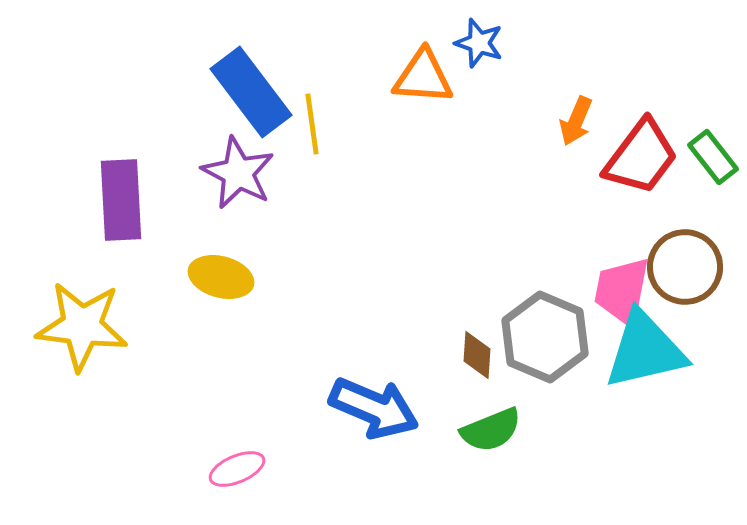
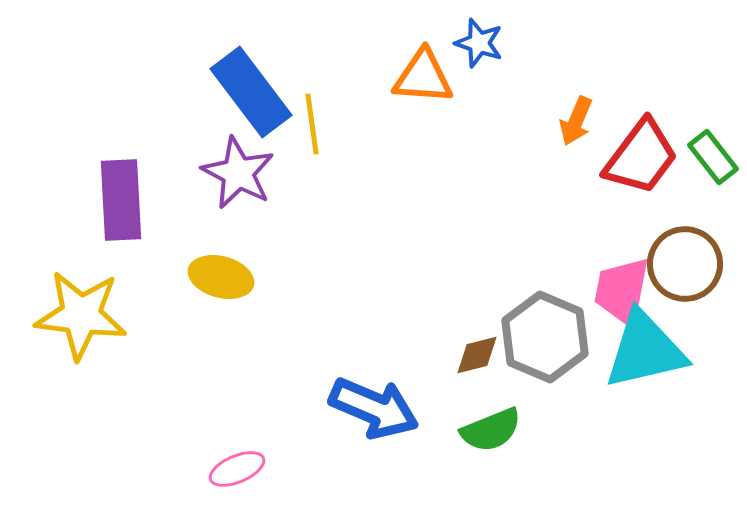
brown circle: moved 3 px up
yellow star: moved 1 px left, 11 px up
brown diamond: rotated 72 degrees clockwise
